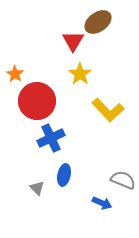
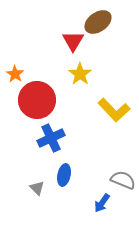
red circle: moved 1 px up
yellow L-shape: moved 6 px right
blue arrow: rotated 102 degrees clockwise
